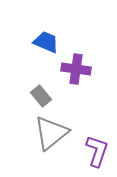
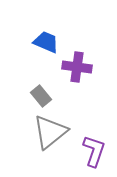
purple cross: moved 1 px right, 2 px up
gray triangle: moved 1 px left, 1 px up
purple L-shape: moved 3 px left
